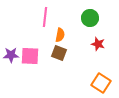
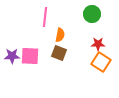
green circle: moved 2 px right, 4 px up
red star: rotated 16 degrees counterclockwise
purple star: moved 1 px right, 1 px down
orange square: moved 21 px up
